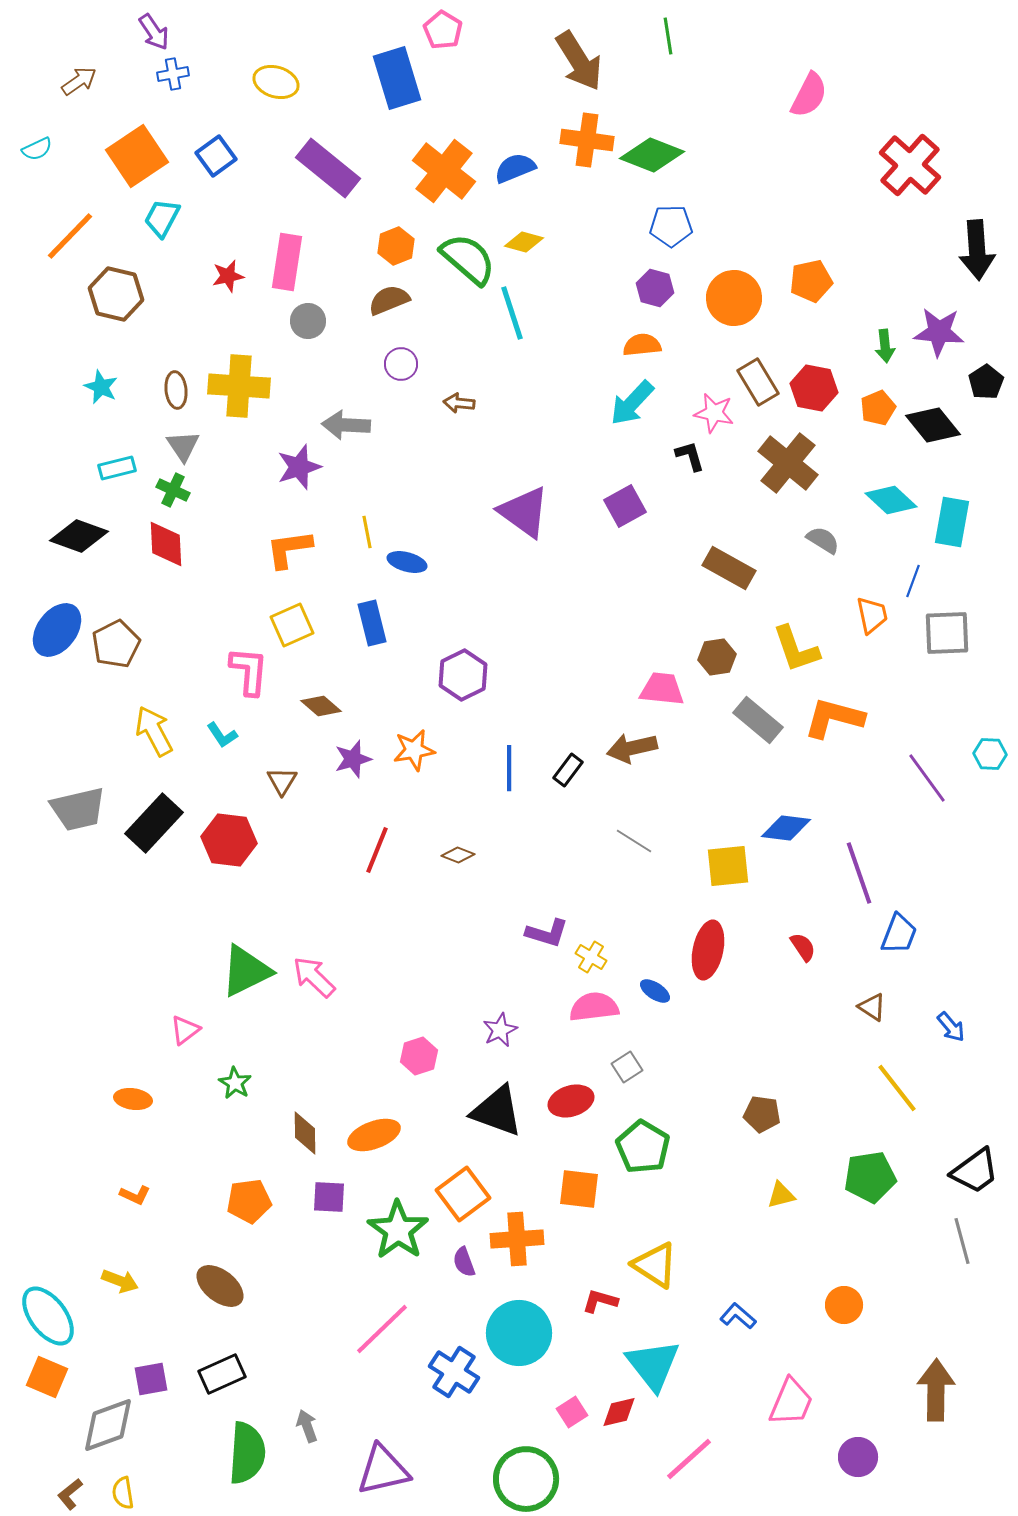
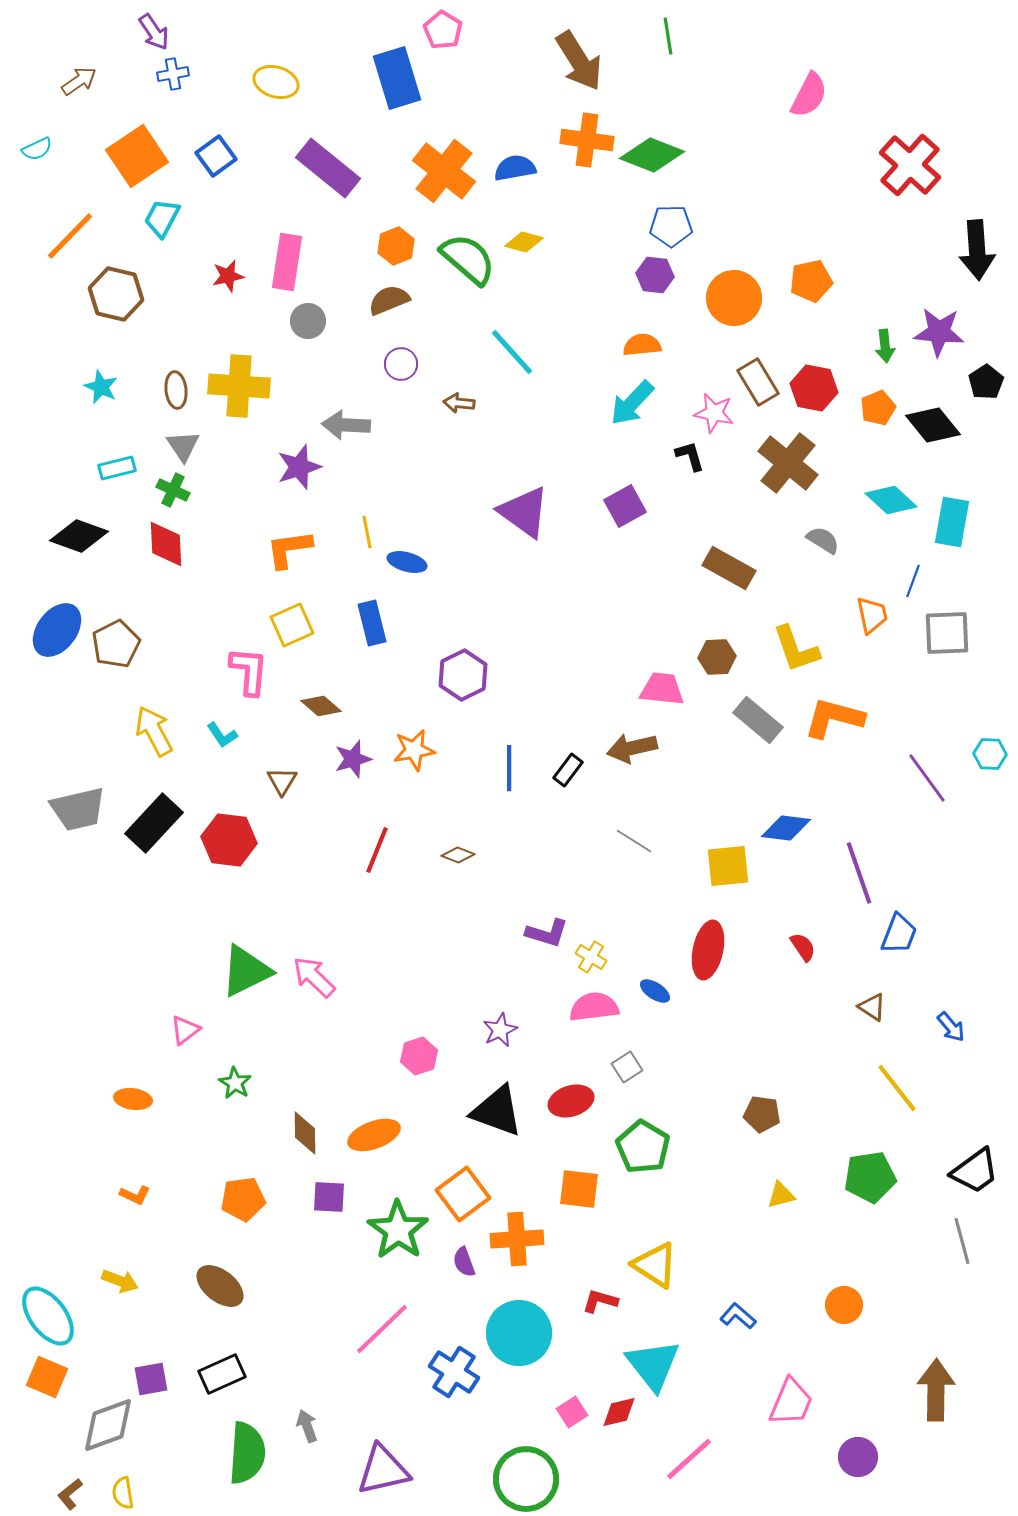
blue semicircle at (515, 168): rotated 12 degrees clockwise
purple hexagon at (655, 288): moved 13 px up; rotated 9 degrees counterclockwise
cyan line at (512, 313): moved 39 px down; rotated 24 degrees counterclockwise
brown hexagon at (717, 657): rotated 6 degrees clockwise
orange pentagon at (249, 1201): moved 6 px left, 2 px up
